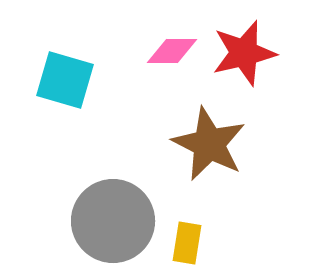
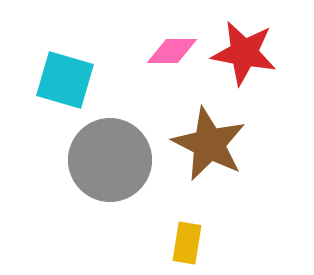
red star: rotated 24 degrees clockwise
gray circle: moved 3 px left, 61 px up
